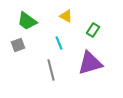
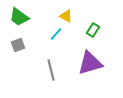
green trapezoid: moved 8 px left, 4 px up
cyan line: moved 3 px left, 9 px up; rotated 64 degrees clockwise
